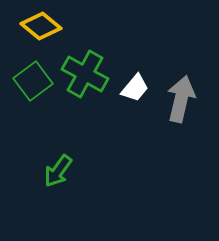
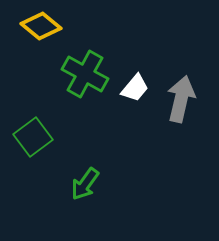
green square: moved 56 px down
green arrow: moved 27 px right, 13 px down
